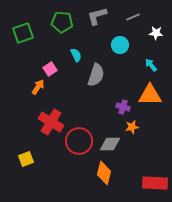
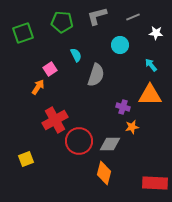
red cross: moved 4 px right, 2 px up; rotated 30 degrees clockwise
